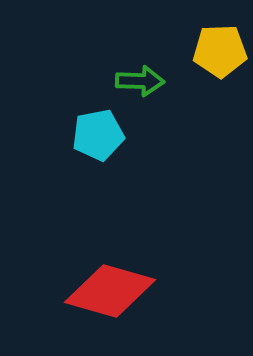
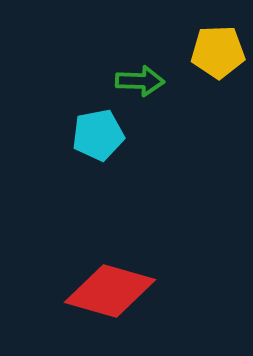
yellow pentagon: moved 2 px left, 1 px down
